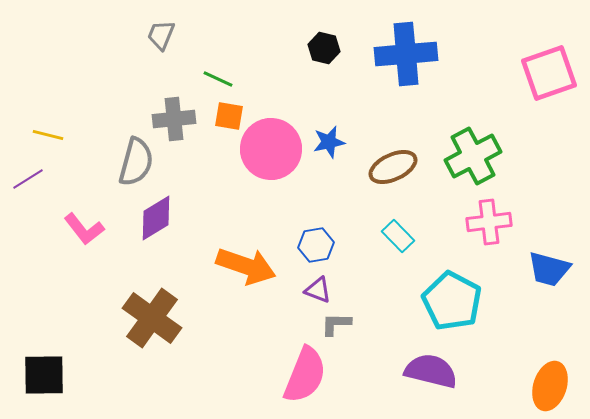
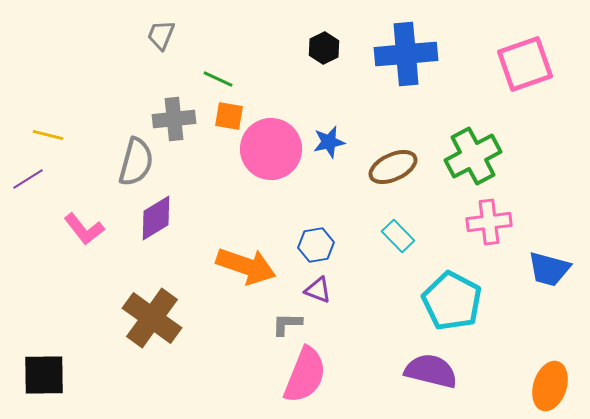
black hexagon: rotated 20 degrees clockwise
pink square: moved 24 px left, 9 px up
gray L-shape: moved 49 px left
